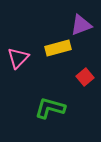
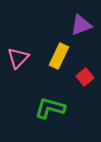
yellow rectangle: moved 1 px right, 8 px down; rotated 50 degrees counterclockwise
